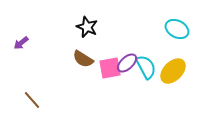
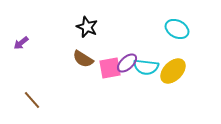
cyan semicircle: rotated 125 degrees clockwise
